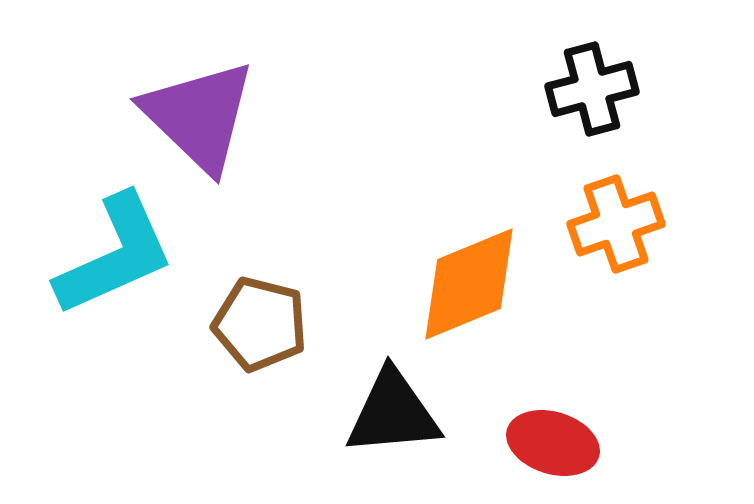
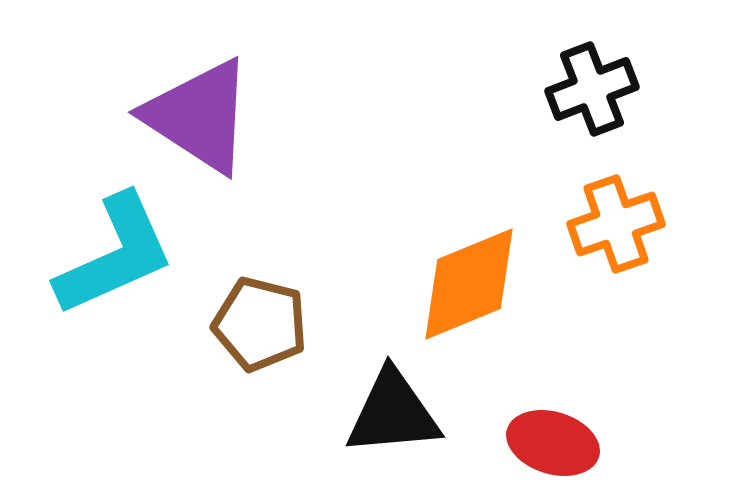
black cross: rotated 6 degrees counterclockwise
purple triangle: rotated 11 degrees counterclockwise
